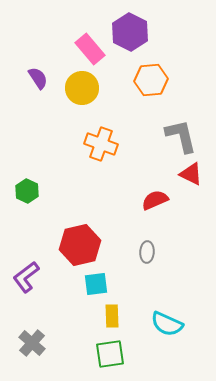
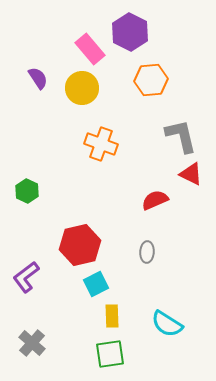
cyan square: rotated 20 degrees counterclockwise
cyan semicircle: rotated 8 degrees clockwise
